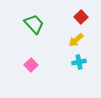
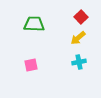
green trapezoid: rotated 45 degrees counterclockwise
yellow arrow: moved 2 px right, 2 px up
pink square: rotated 32 degrees clockwise
